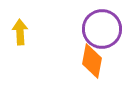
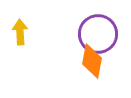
purple circle: moved 4 px left, 5 px down
